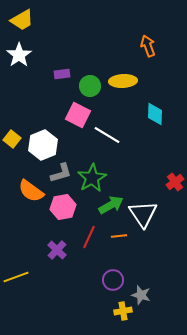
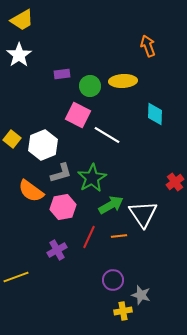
purple cross: rotated 18 degrees clockwise
